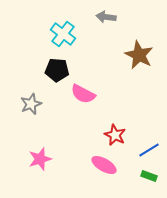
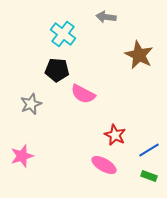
pink star: moved 18 px left, 3 px up
